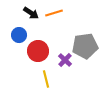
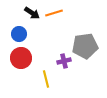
black arrow: moved 1 px right
blue circle: moved 1 px up
red circle: moved 17 px left, 7 px down
purple cross: moved 1 px left, 1 px down; rotated 32 degrees clockwise
